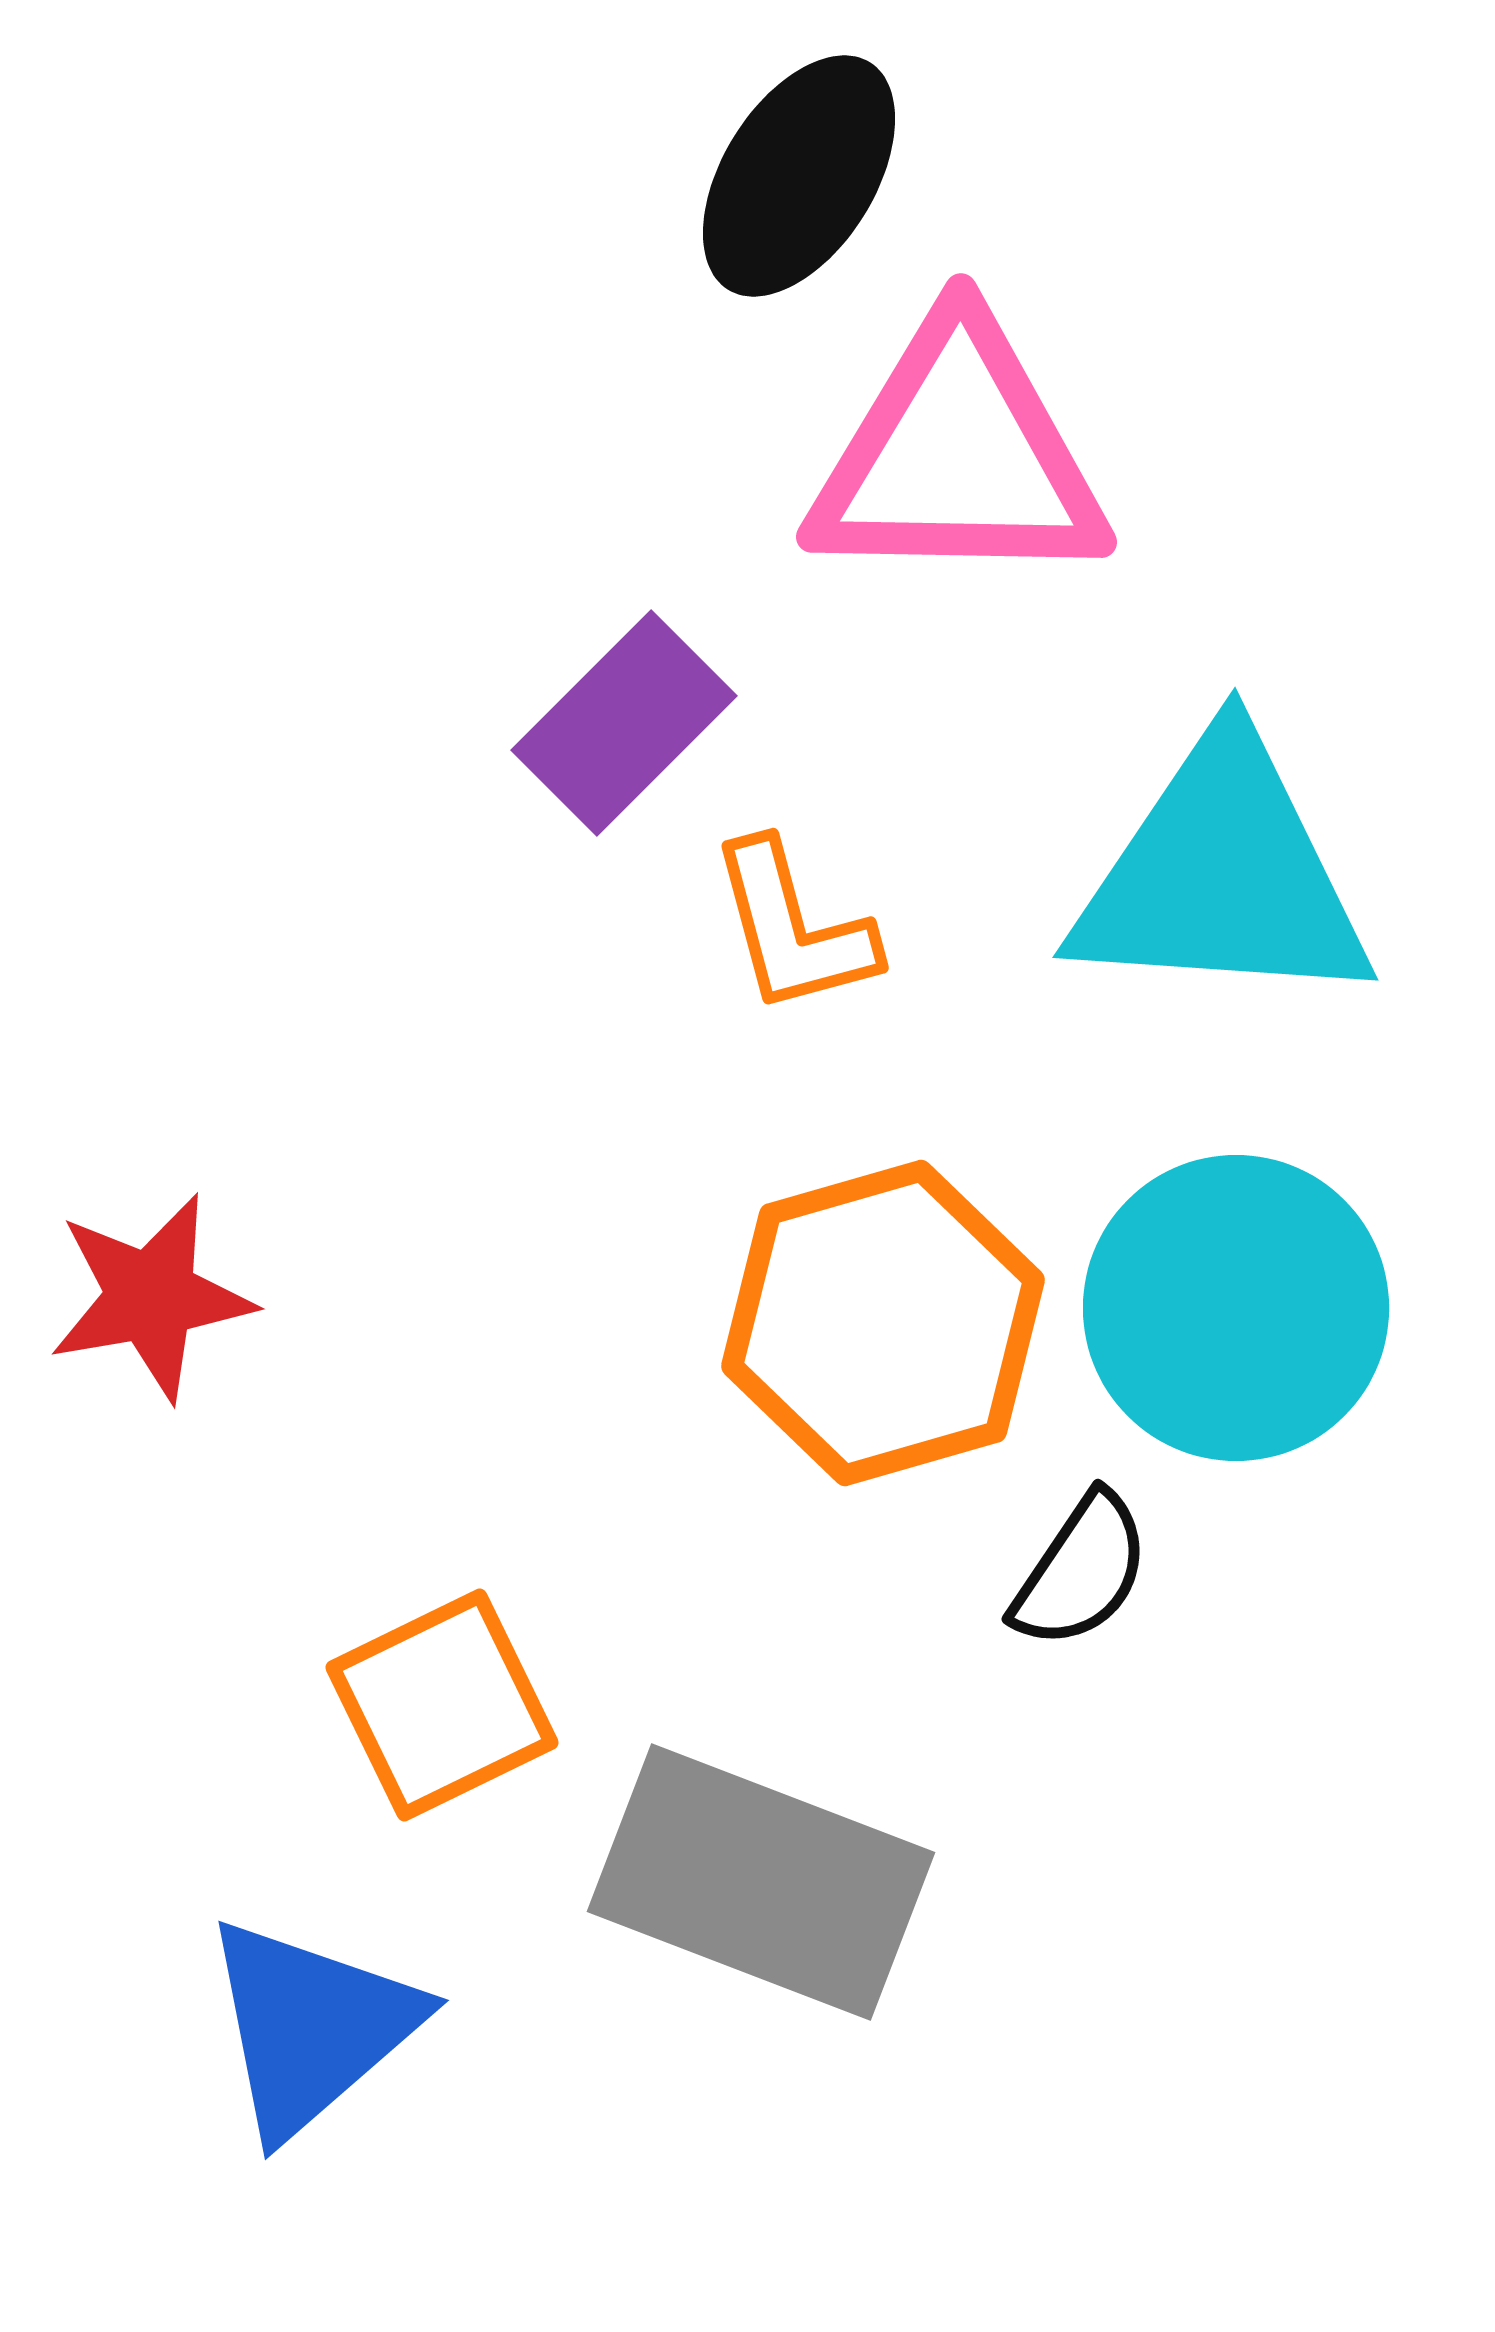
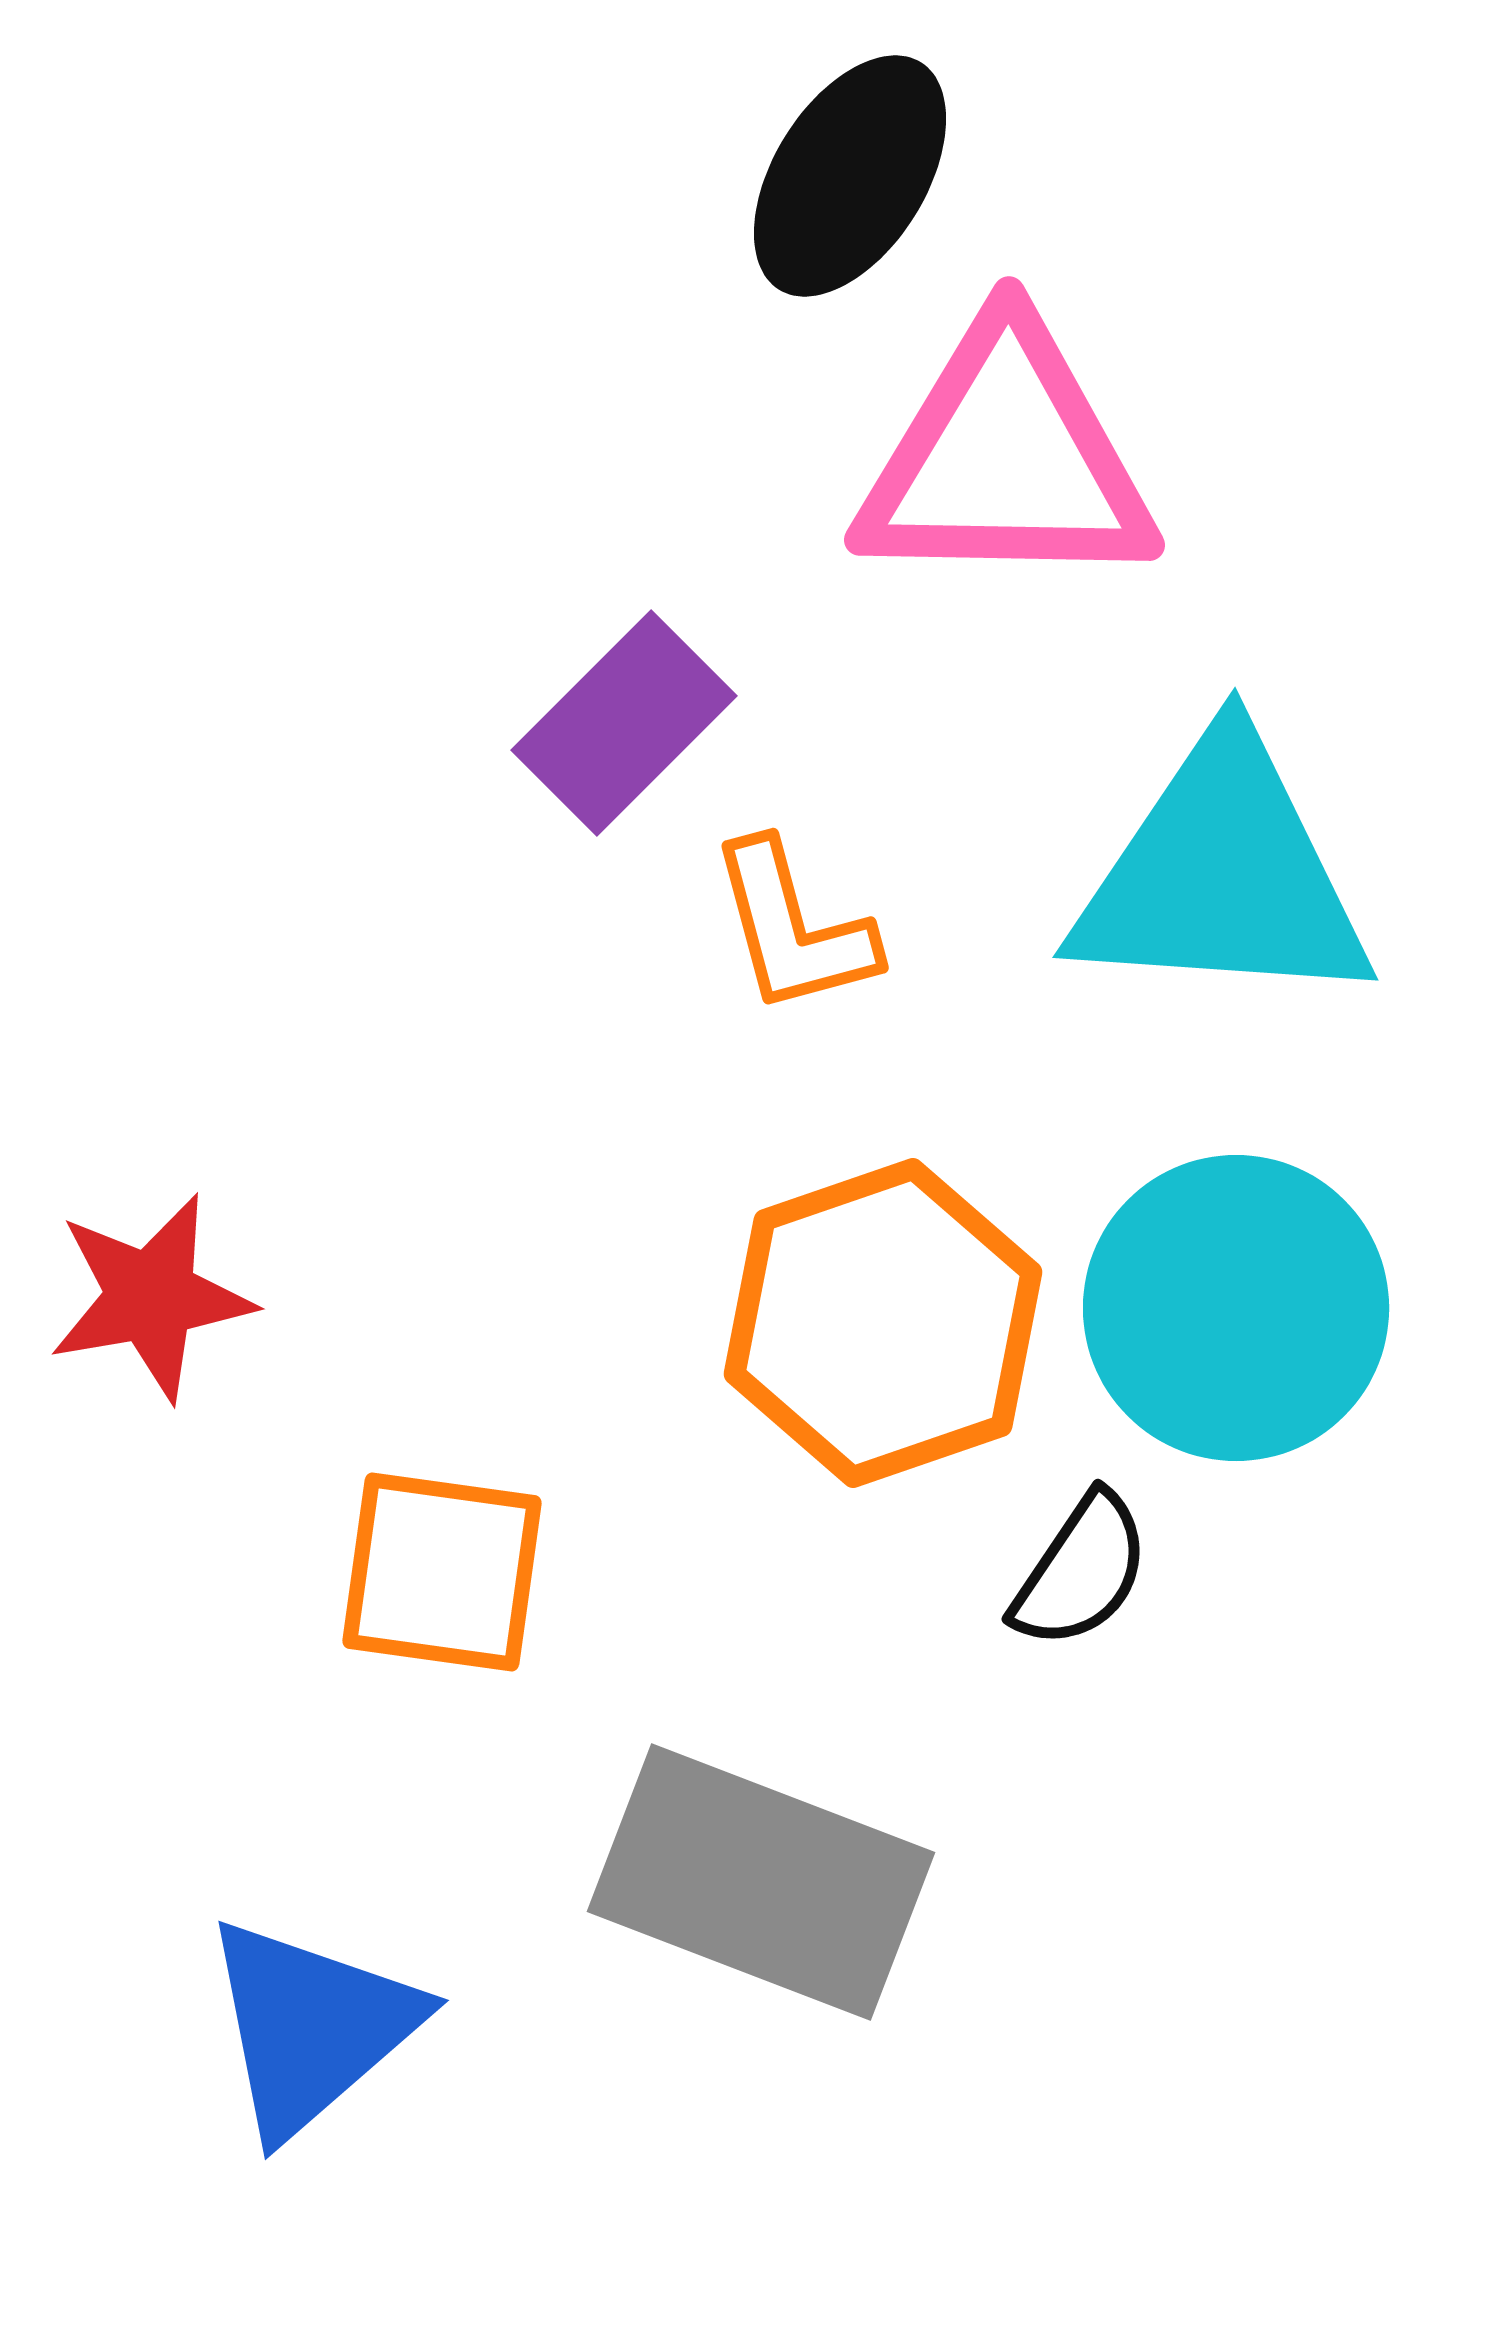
black ellipse: moved 51 px right
pink triangle: moved 48 px right, 3 px down
orange hexagon: rotated 3 degrees counterclockwise
orange square: moved 133 px up; rotated 34 degrees clockwise
